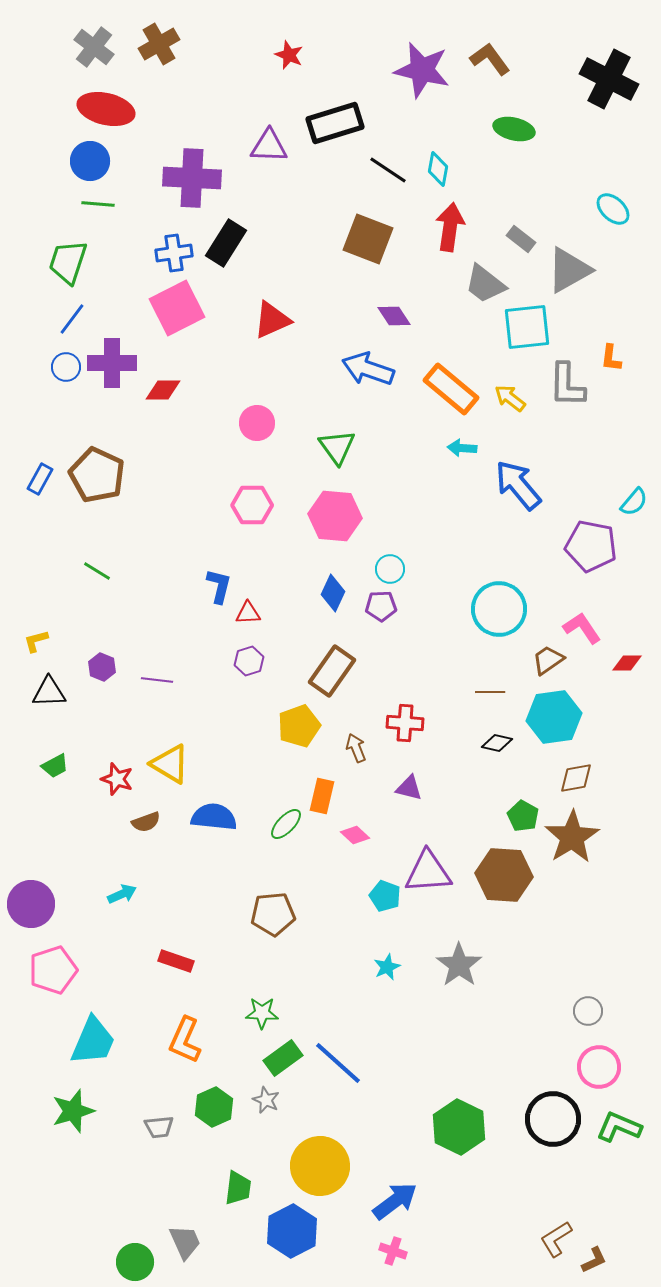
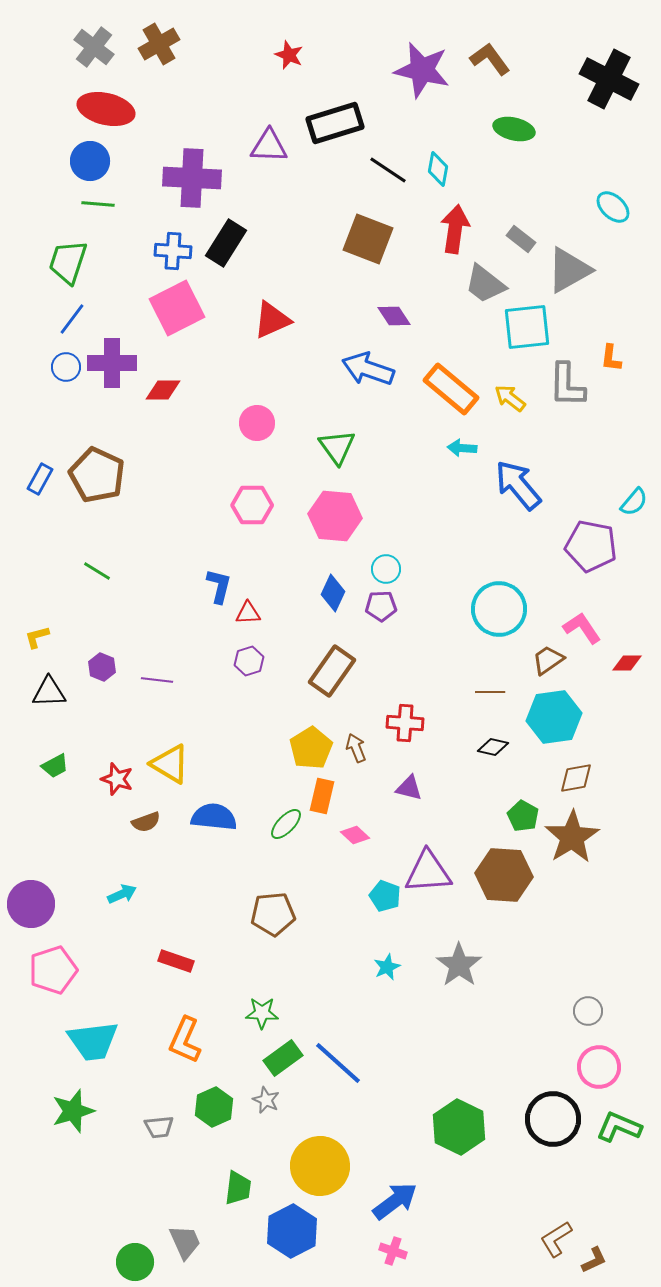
cyan ellipse at (613, 209): moved 2 px up
red arrow at (450, 227): moved 5 px right, 2 px down
blue cross at (174, 253): moved 1 px left, 2 px up; rotated 12 degrees clockwise
cyan circle at (390, 569): moved 4 px left
yellow L-shape at (36, 641): moved 1 px right, 4 px up
yellow pentagon at (299, 726): moved 12 px right, 22 px down; rotated 12 degrees counterclockwise
black diamond at (497, 743): moved 4 px left, 4 px down
cyan trapezoid at (93, 1041): rotated 60 degrees clockwise
